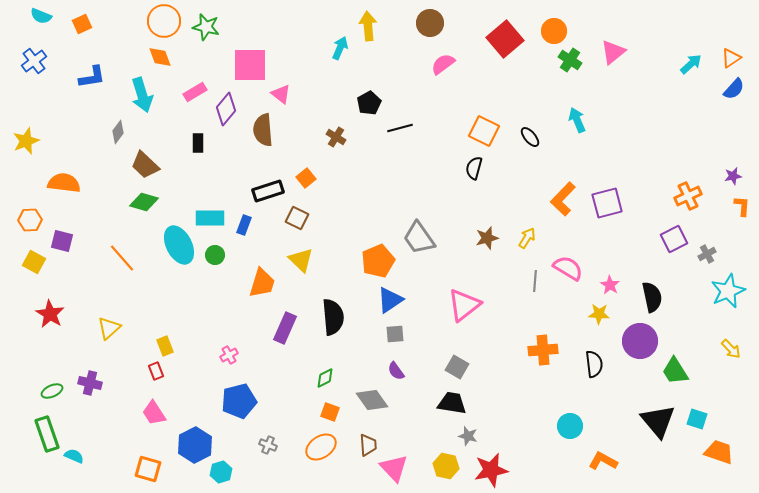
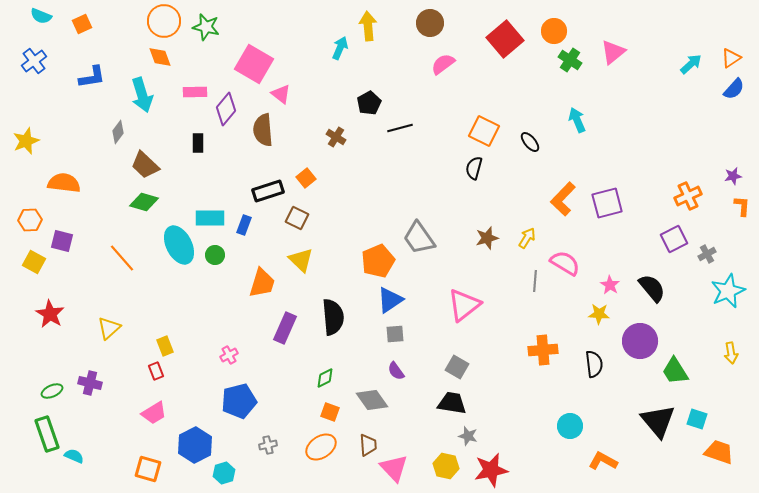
pink square at (250, 65): moved 4 px right, 1 px up; rotated 30 degrees clockwise
pink rectangle at (195, 92): rotated 30 degrees clockwise
black ellipse at (530, 137): moved 5 px down
pink semicircle at (568, 268): moved 3 px left, 5 px up
black semicircle at (652, 297): moved 9 px up; rotated 28 degrees counterclockwise
yellow arrow at (731, 349): moved 4 px down; rotated 35 degrees clockwise
pink trapezoid at (154, 413): rotated 88 degrees counterclockwise
gray cross at (268, 445): rotated 36 degrees counterclockwise
cyan hexagon at (221, 472): moved 3 px right, 1 px down
